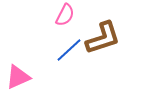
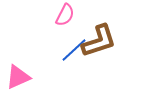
brown L-shape: moved 4 px left, 3 px down
blue line: moved 5 px right
